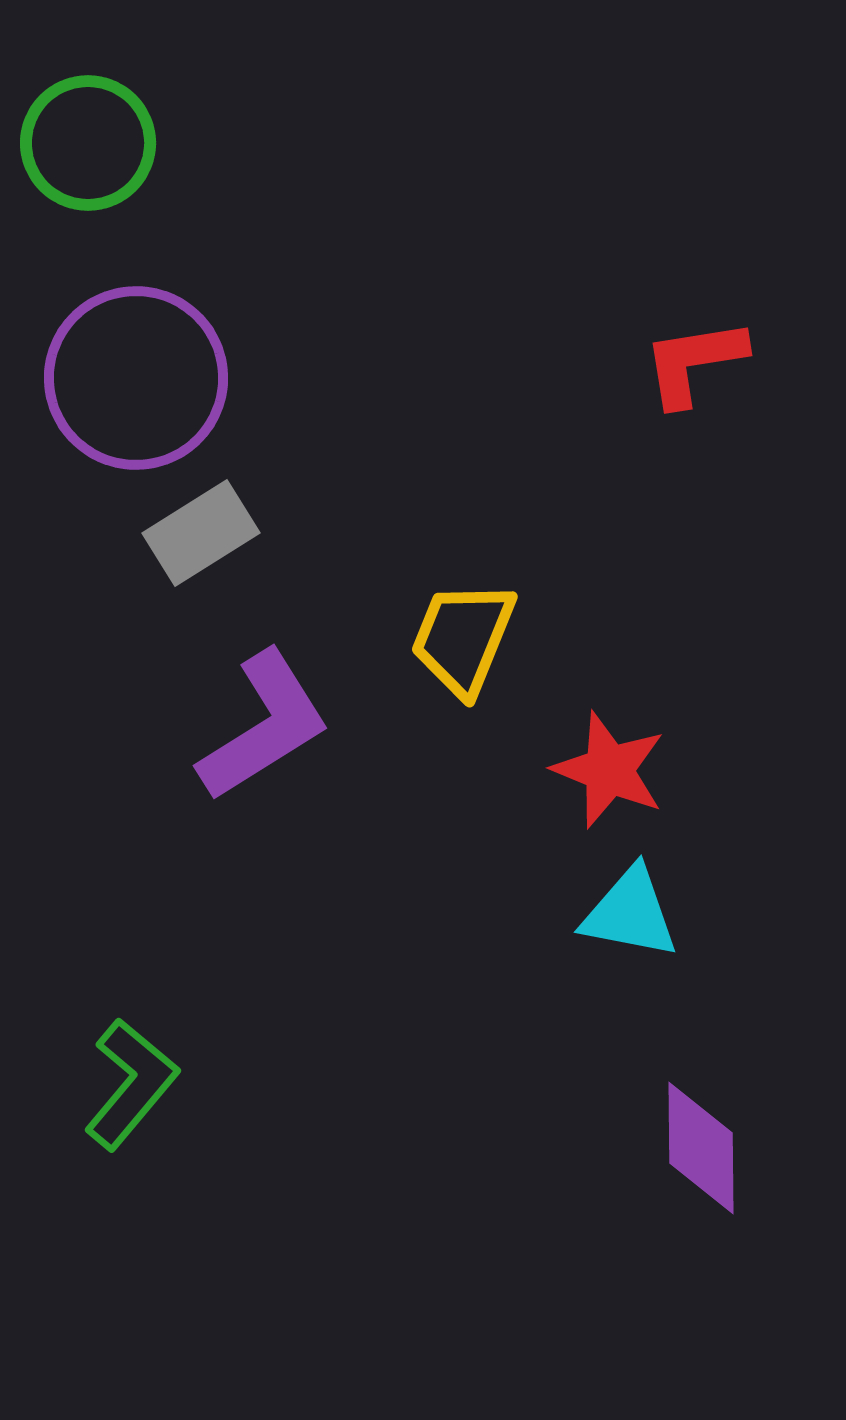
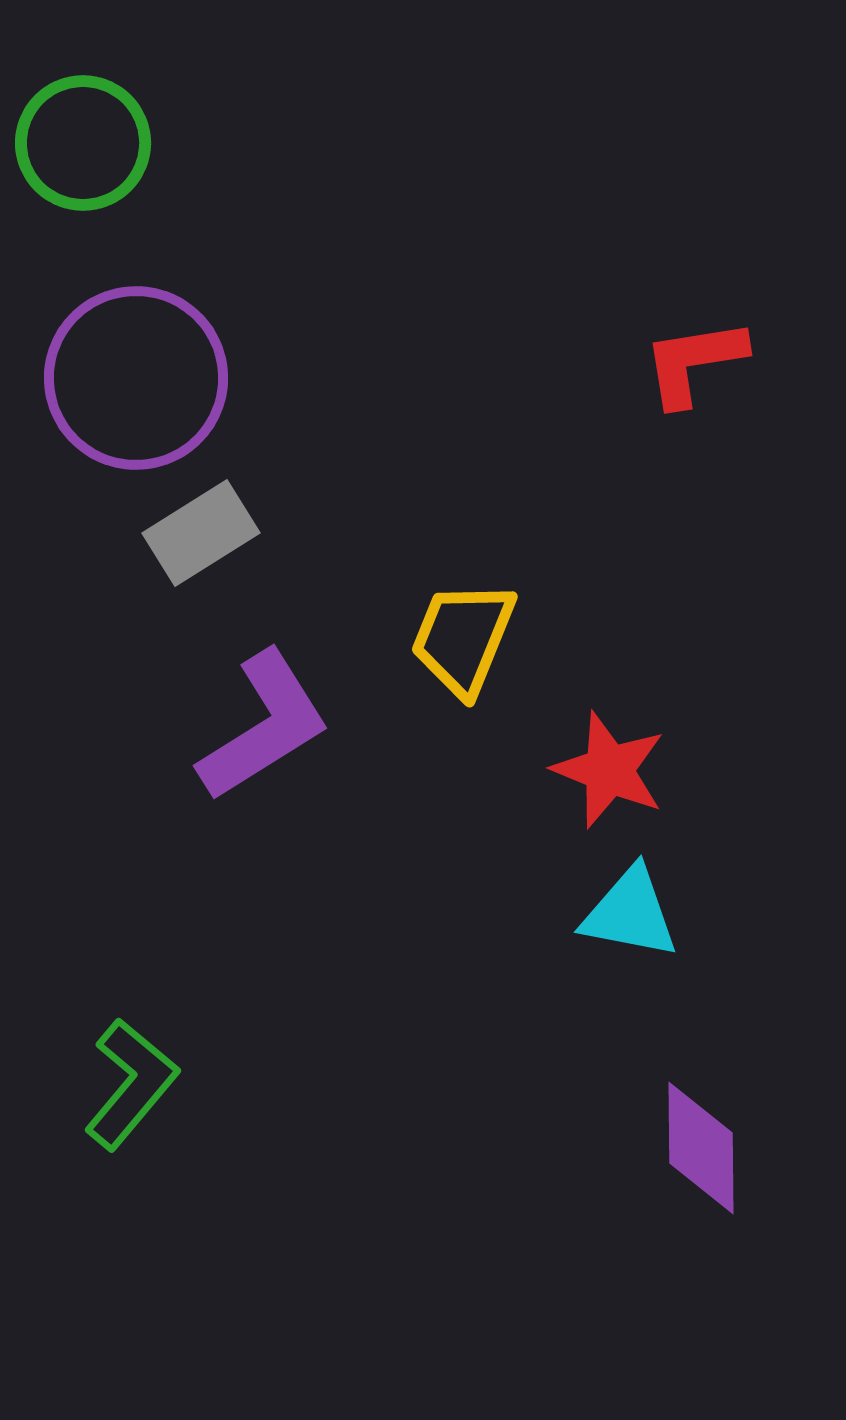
green circle: moved 5 px left
